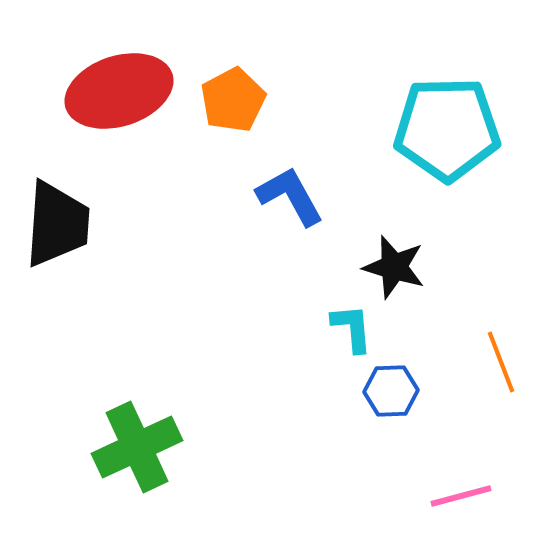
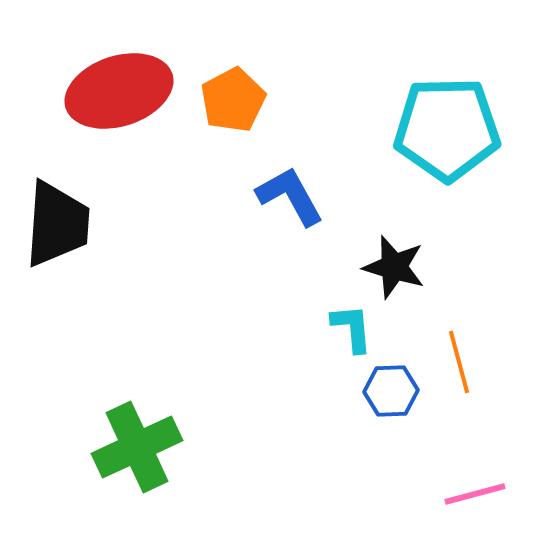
orange line: moved 42 px left; rotated 6 degrees clockwise
pink line: moved 14 px right, 2 px up
